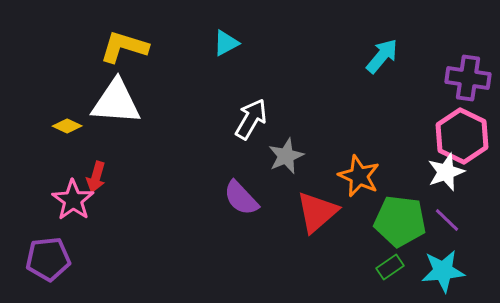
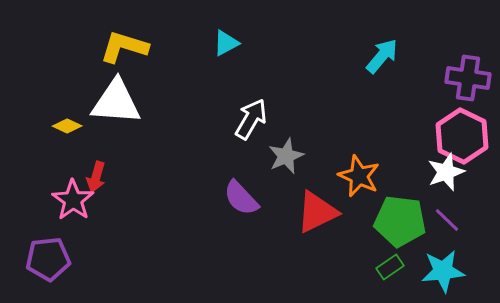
red triangle: rotated 15 degrees clockwise
